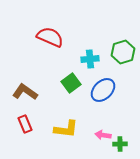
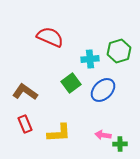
green hexagon: moved 4 px left, 1 px up
yellow L-shape: moved 7 px left, 4 px down; rotated 10 degrees counterclockwise
